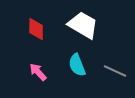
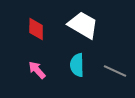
cyan semicircle: rotated 20 degrees clockwise
pink arrow: moved 1 px left, 2 px up
